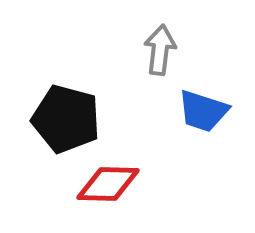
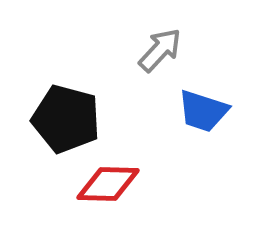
gray arrow: rotated 36 degrees clockwise
